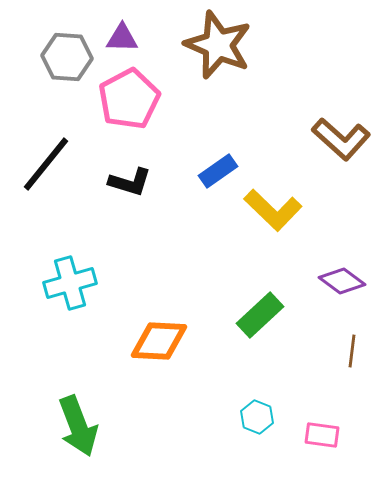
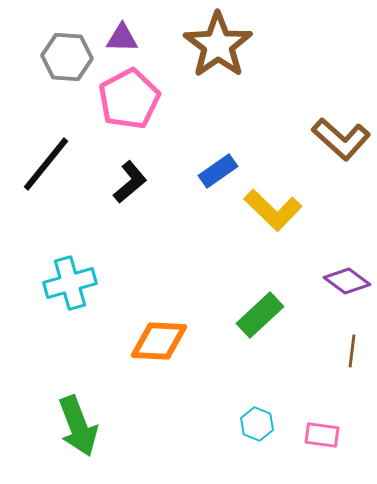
brown star: rotated 14 degrees clockwise
black L-shape: rotated 57 degrees counterclockwise
purple diamond: moved 5 px right
cyan hexagon: moved 7 px down
